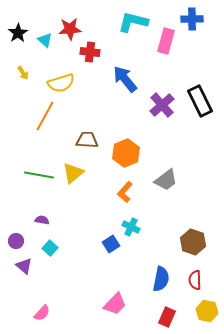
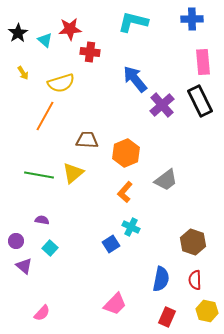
pink rectangle: moved 37 px right, 21 px down; rotated 20 degrees counterclockwise
blue arrow: moved 10 px right
